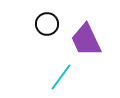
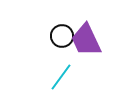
black circle: moved 15 px right, 12 px down
